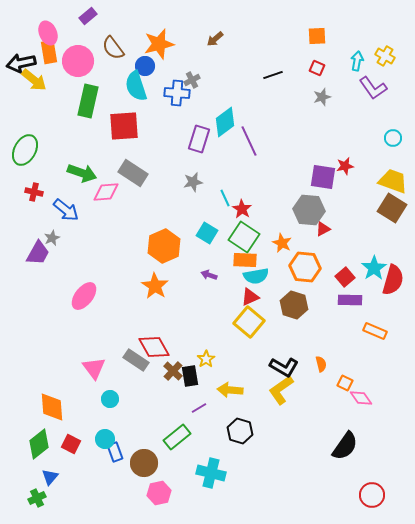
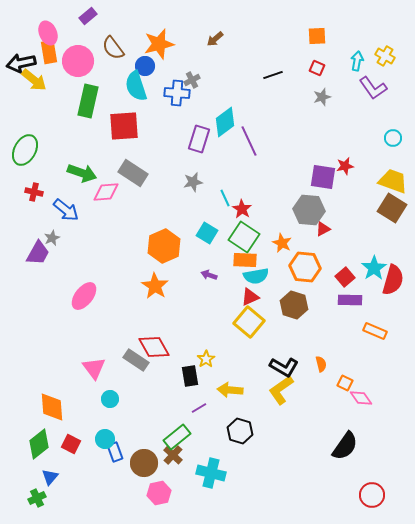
brown cross at (173, 371): moved 84 px down
